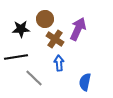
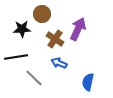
brown circle: moved 3 px left, 5 px up
black star: moved 1 px right
blue arrow: rotated 63 degrees counterclockwise
blue semicircle: moved 3 px right
